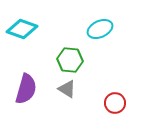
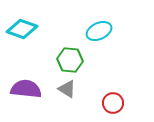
cyan ellipse: moved 1 px left, 2 px down
purple semicircle: rotated 100 degrees counterclockwise
red circle: moved 2 px left
